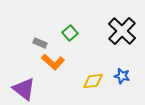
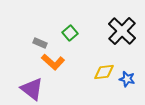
blue star: moved 5 px right, 3 px down
yellow diamond: moved 11 px right, 9 px up
purple triangle: moved 8 px right
